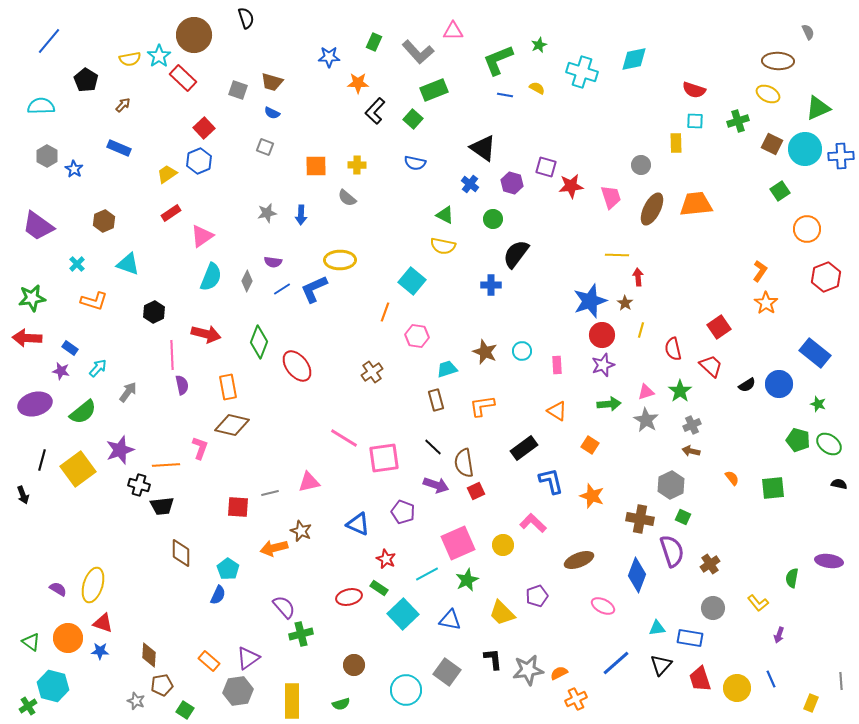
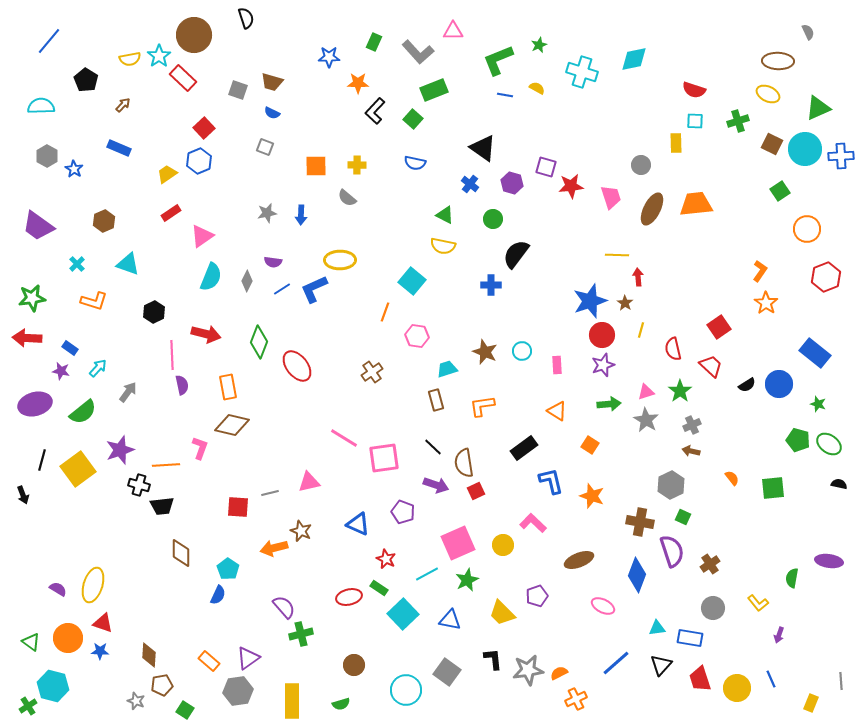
brown cross at (640, 519): moved 3 px down
